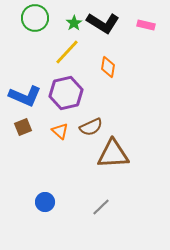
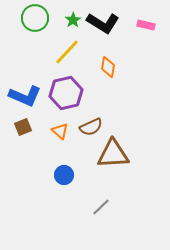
green star: moved 1 px left, 3 px up
blue circle: moved 19 px right, 27 px up
